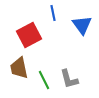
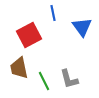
blue triangle: moved 2 px down
green line: moved 1 px down
